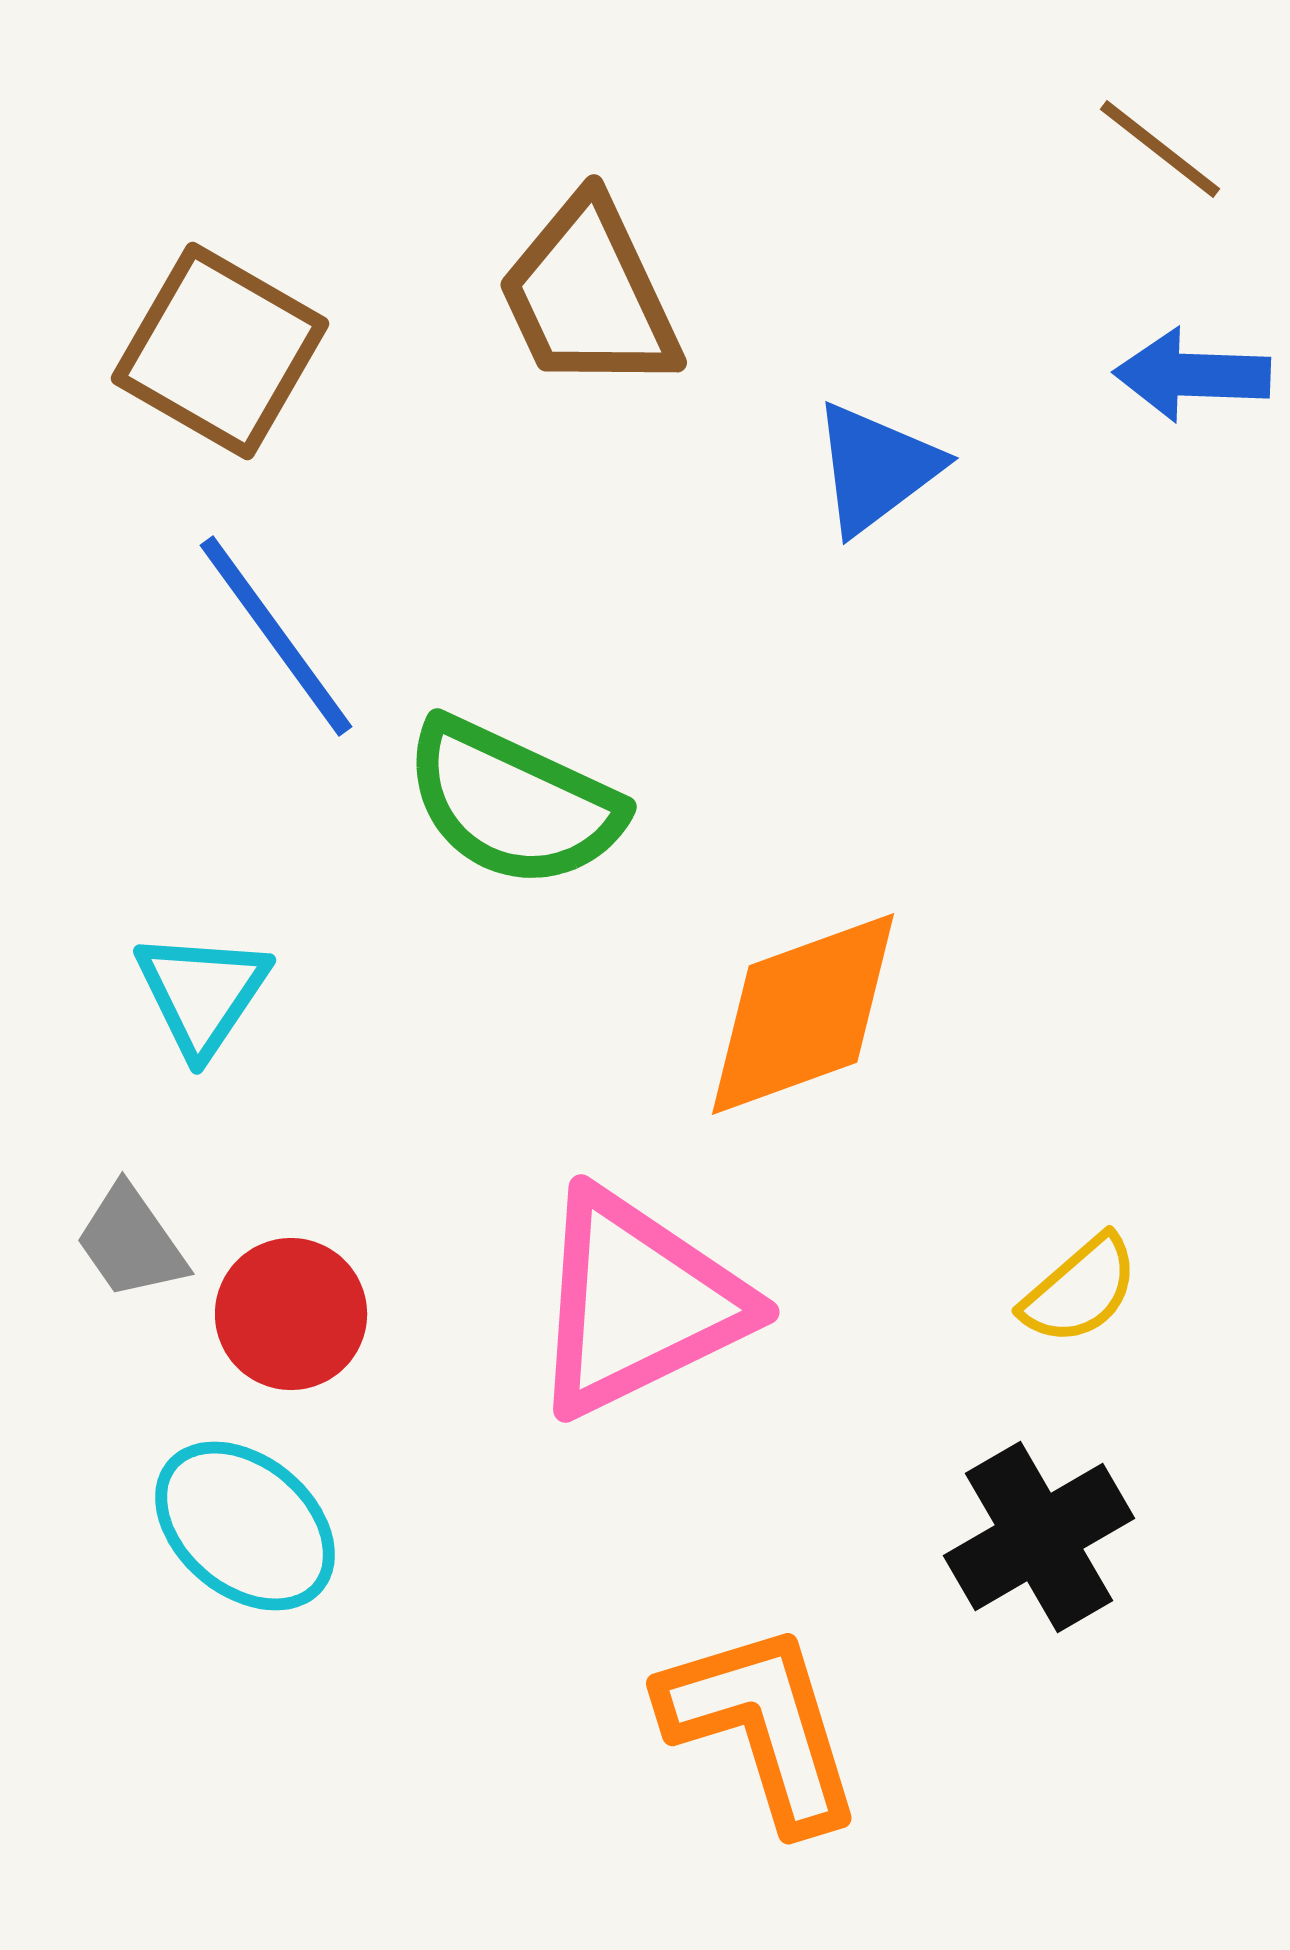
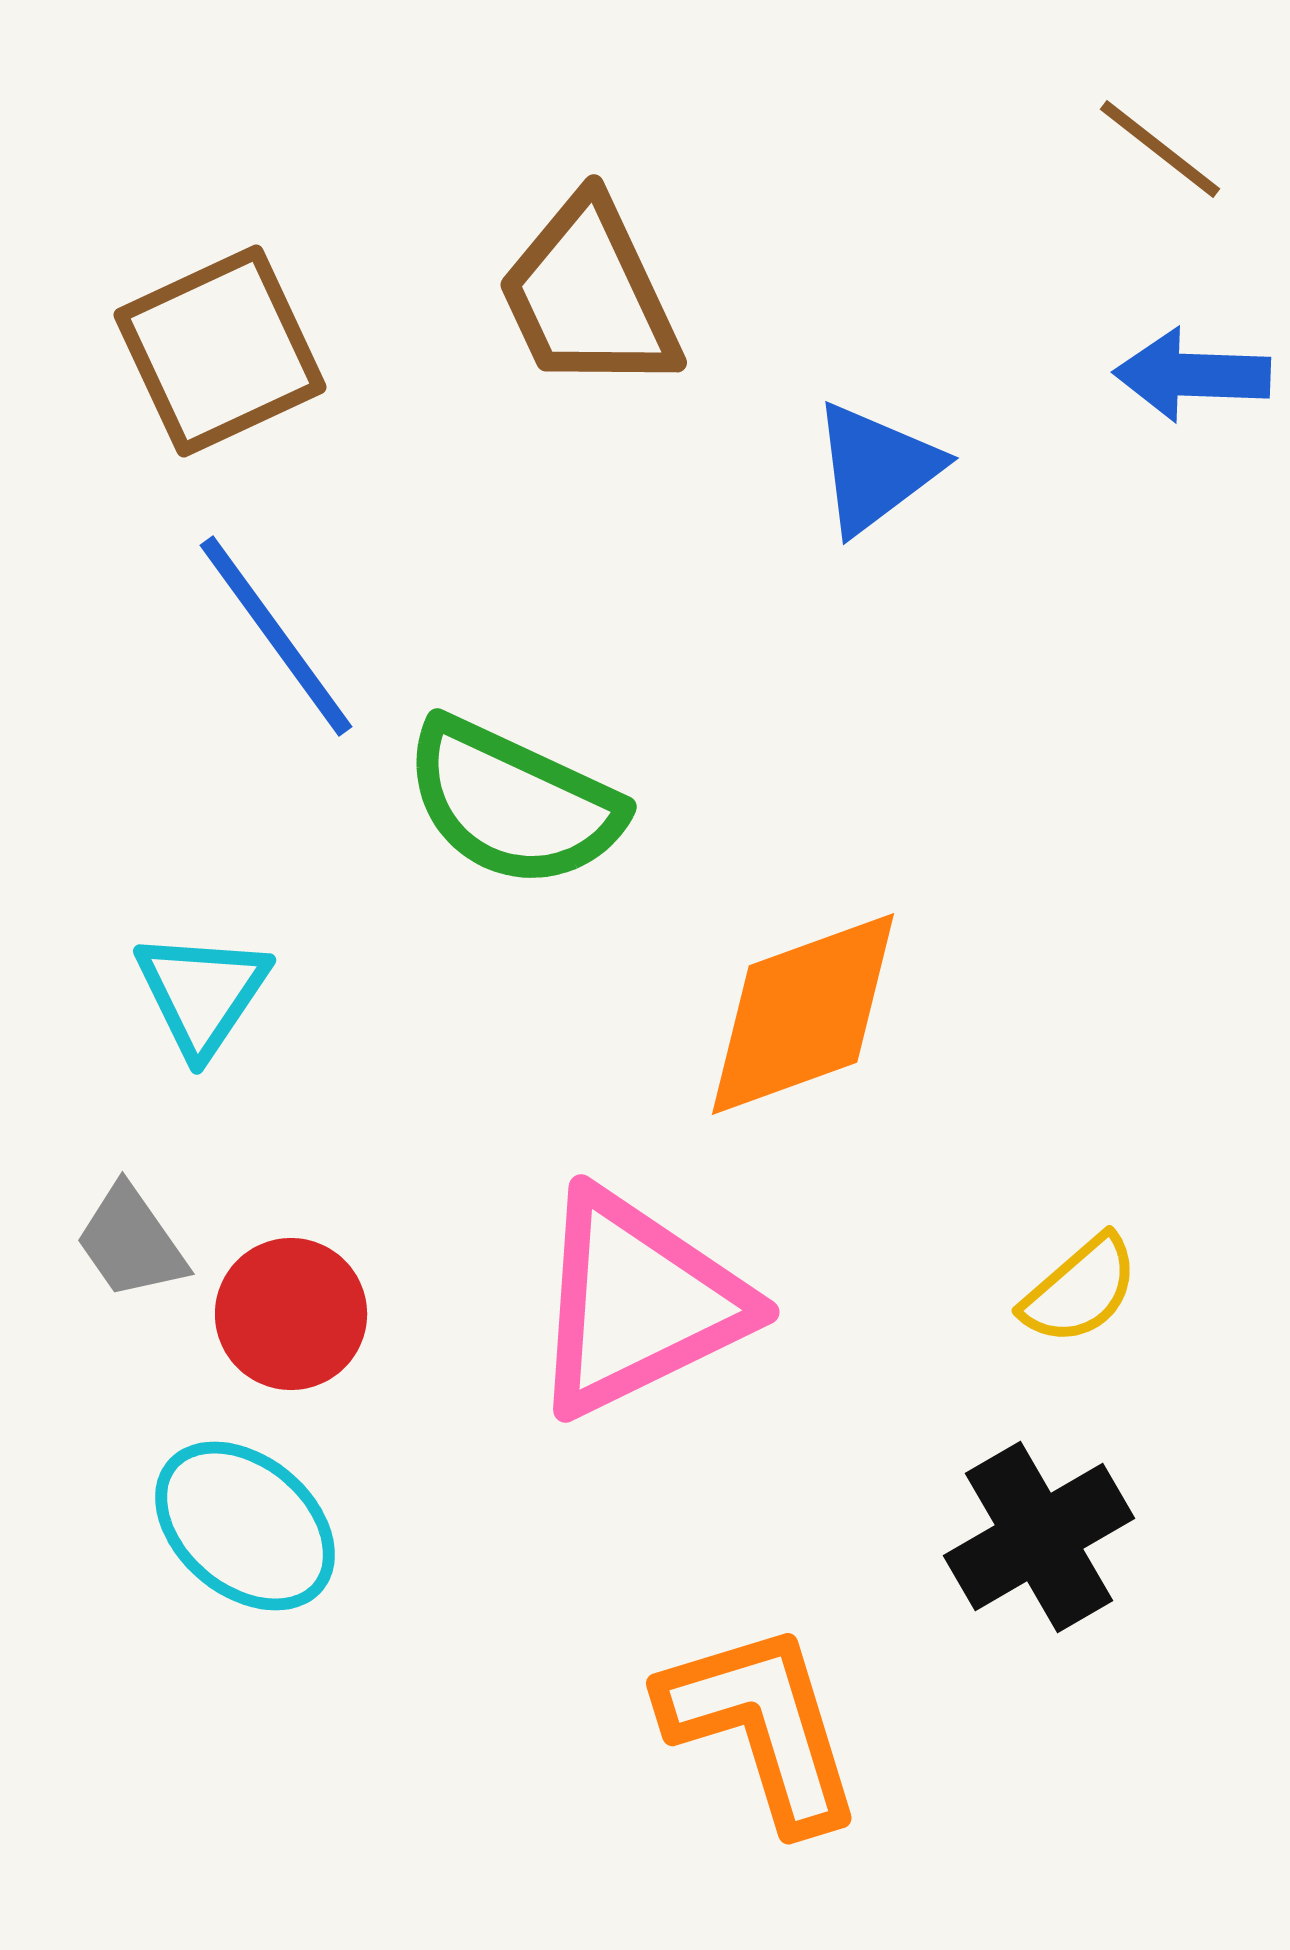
brown square: rotated 35 degrees clockwise
